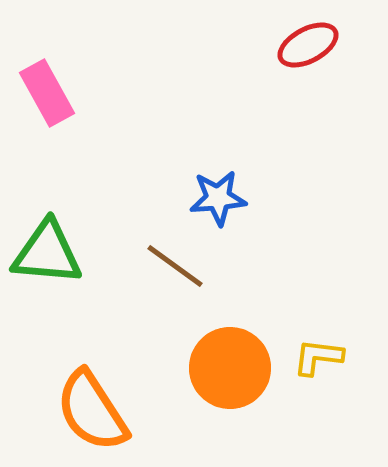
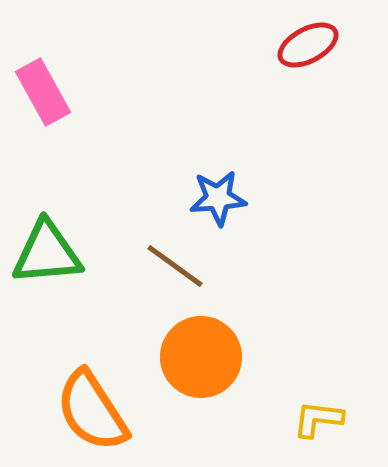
pink rectangle: moved 4 px left, 1 px up
green triangle: rotated 10 degrees counterclockwise
yellow L-shape: moved 62 px down
orange circle: moved 29 px left, 11 px up
